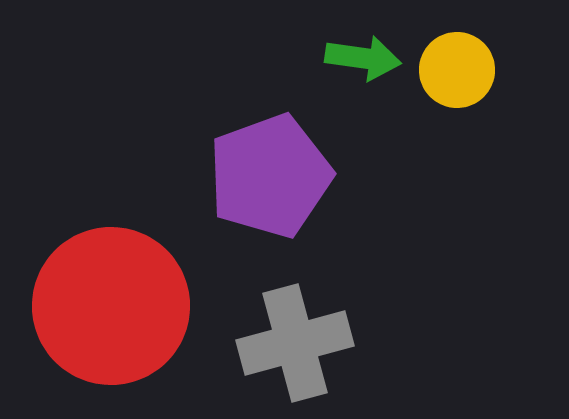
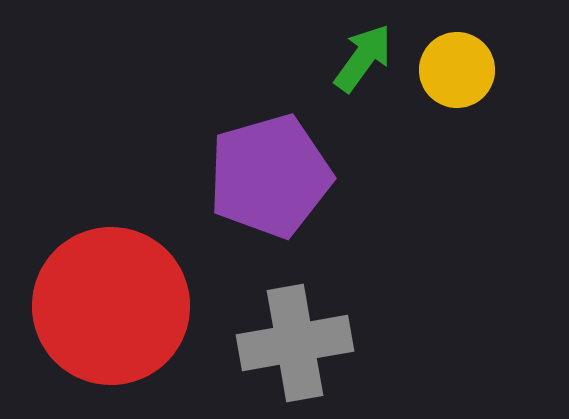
green arrow: rotated 62 degrees counterclockwise
purple pentagon: rotated 4 degrees clockwise
gray cross: rotated 5 degrees clockwise
